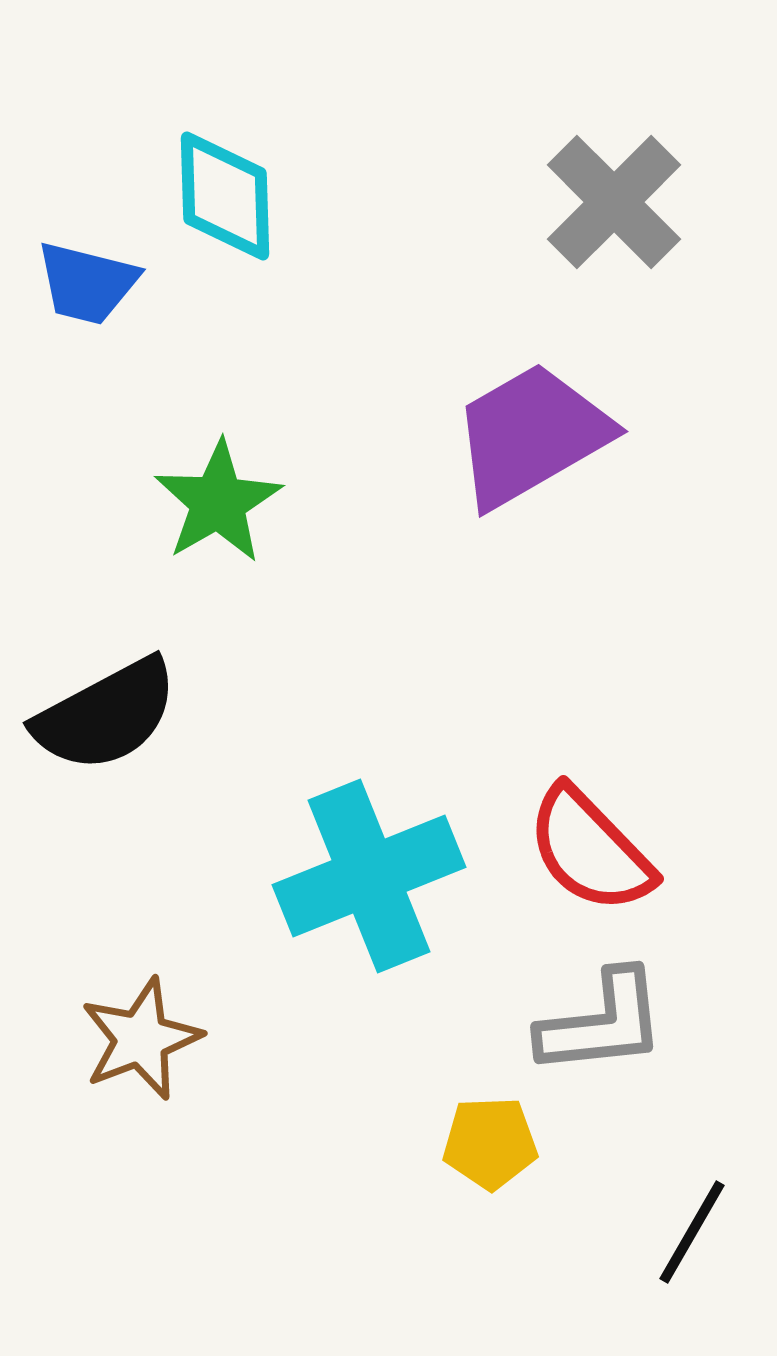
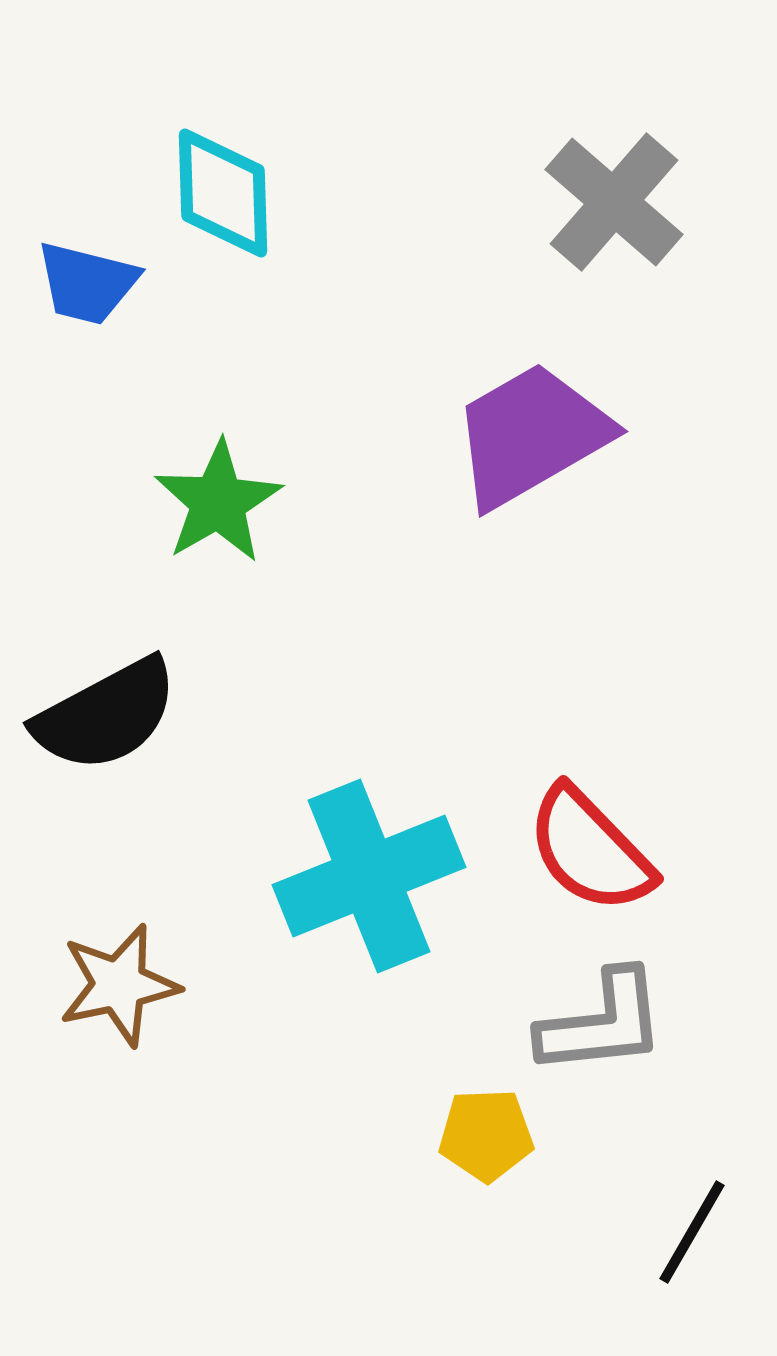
cyan diamond: moved 2 px left, 3 px up
gray cross: rotated 4 degrees counterclockwise
brown star: moved 22 px left, 54 px up; rotated 9 degrees clockwise
yellow pentagon: moved 4 px left, 8 px up
